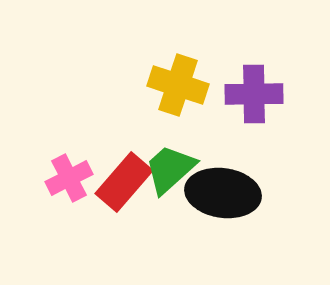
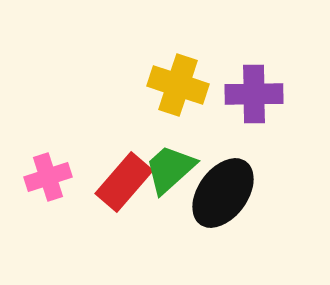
pink cross: moved 21 px left, 1 px up; rotated 9 degrees clockwise
black ellipse: rotated 62 degrees counterclockwise
